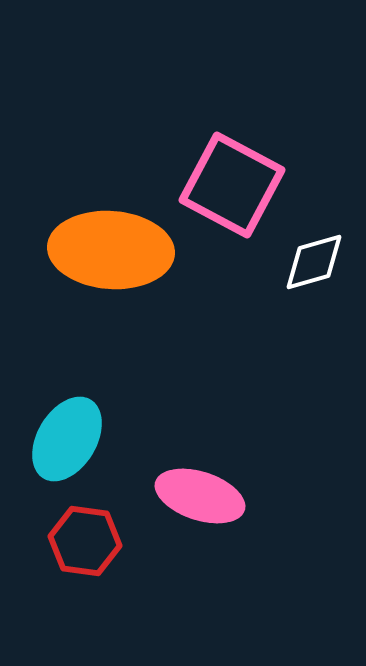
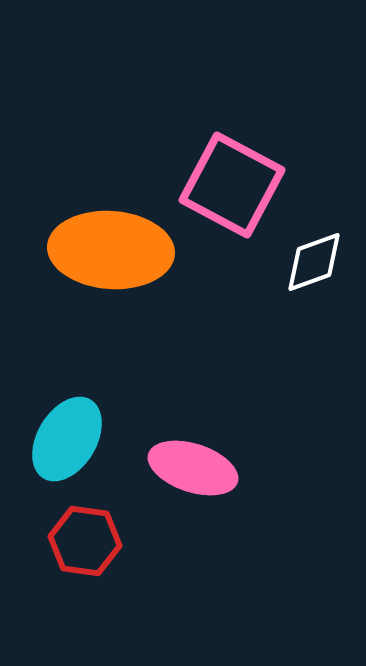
white diamond: rotated 4 degrees counterclockwise
pink ellipse: moved 7 px left, 28 px up
